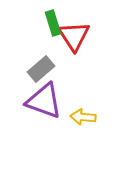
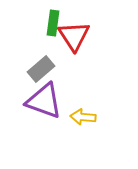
green rectangle: rotated 25 degrees clockwise
